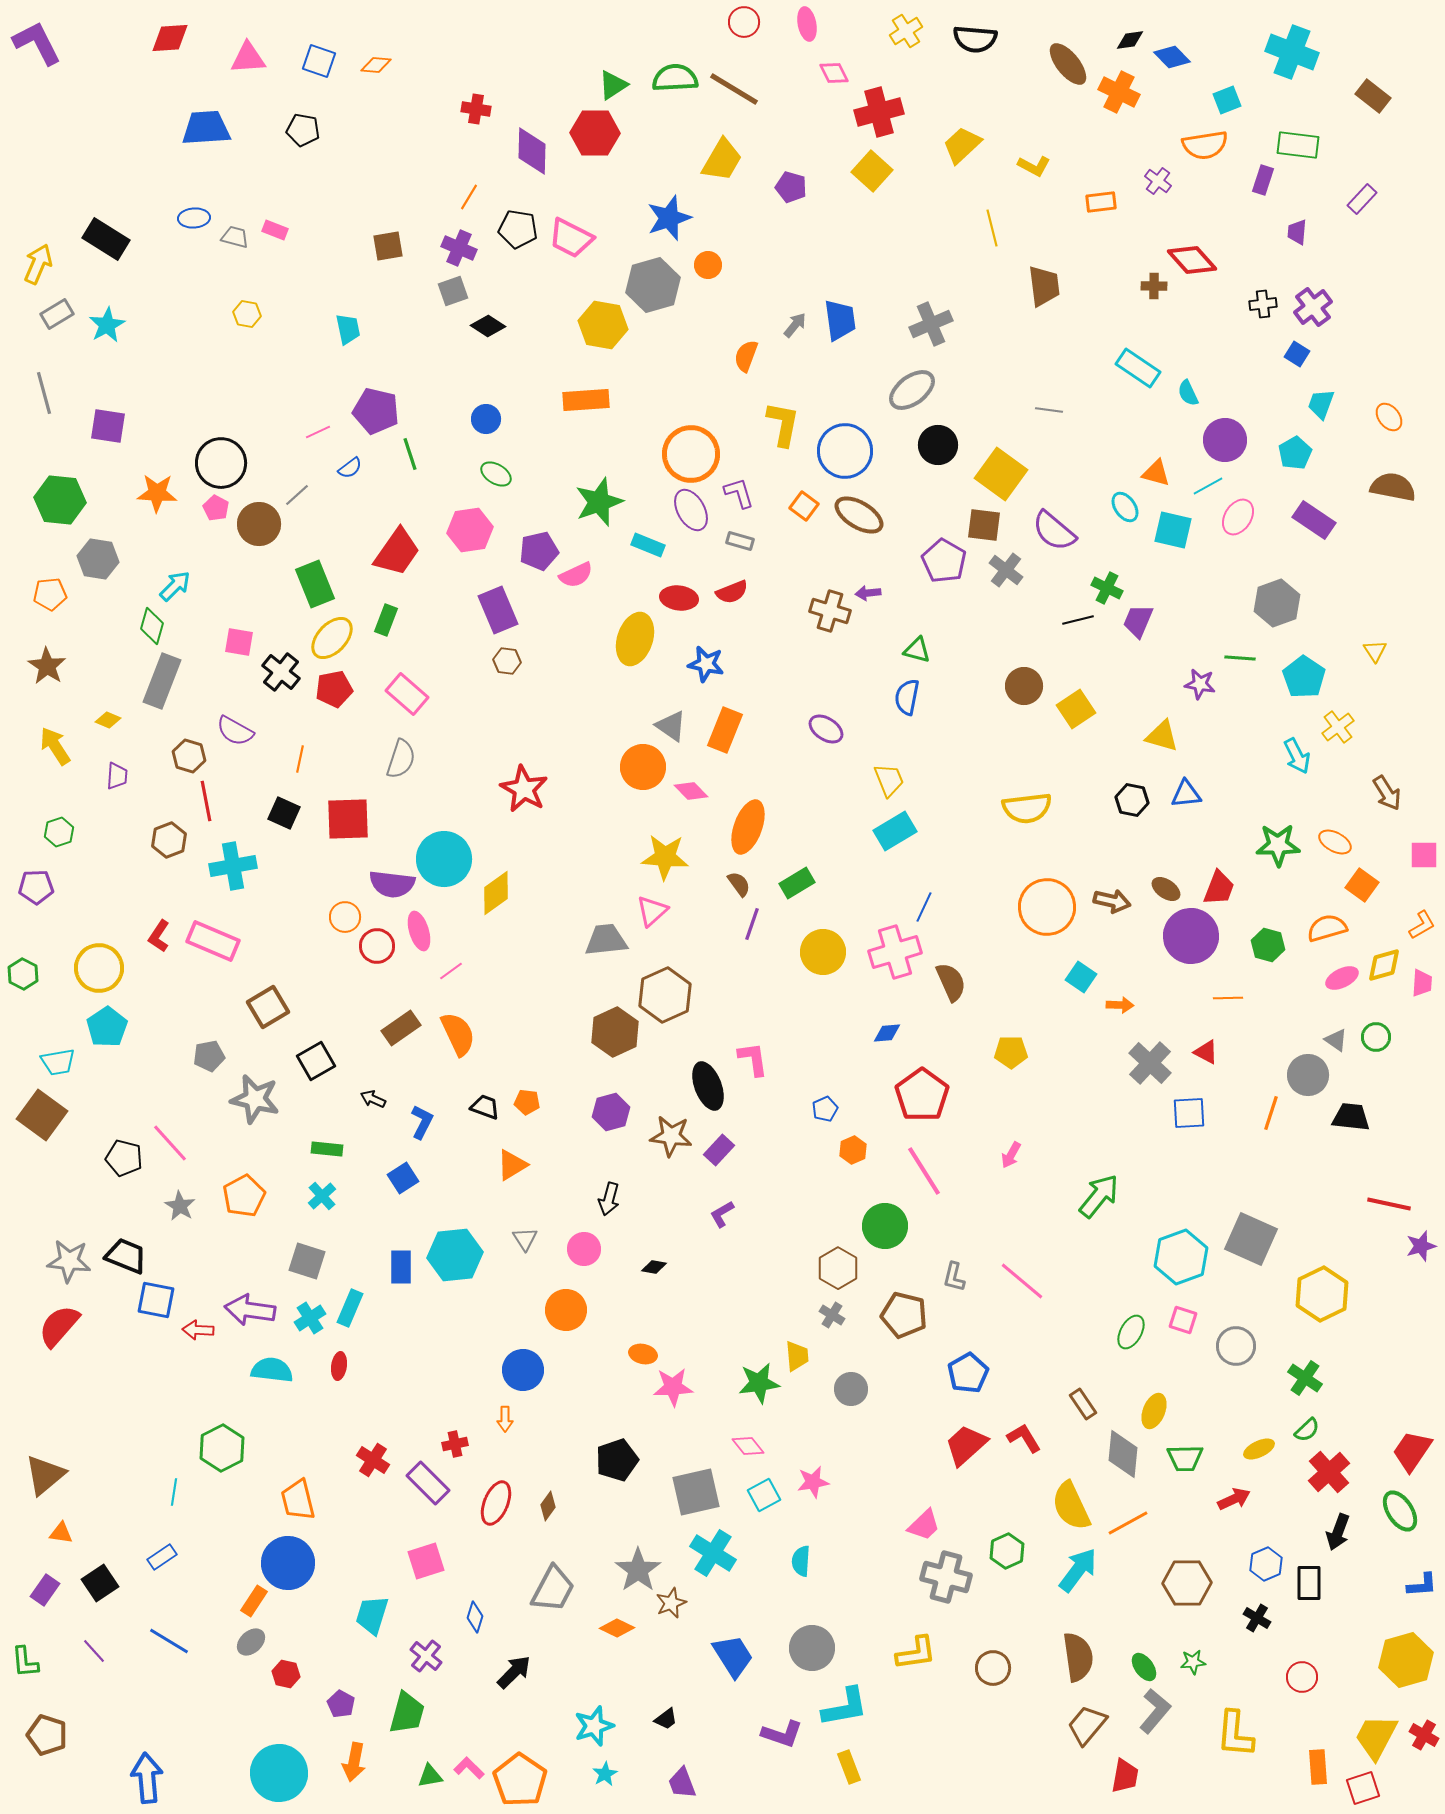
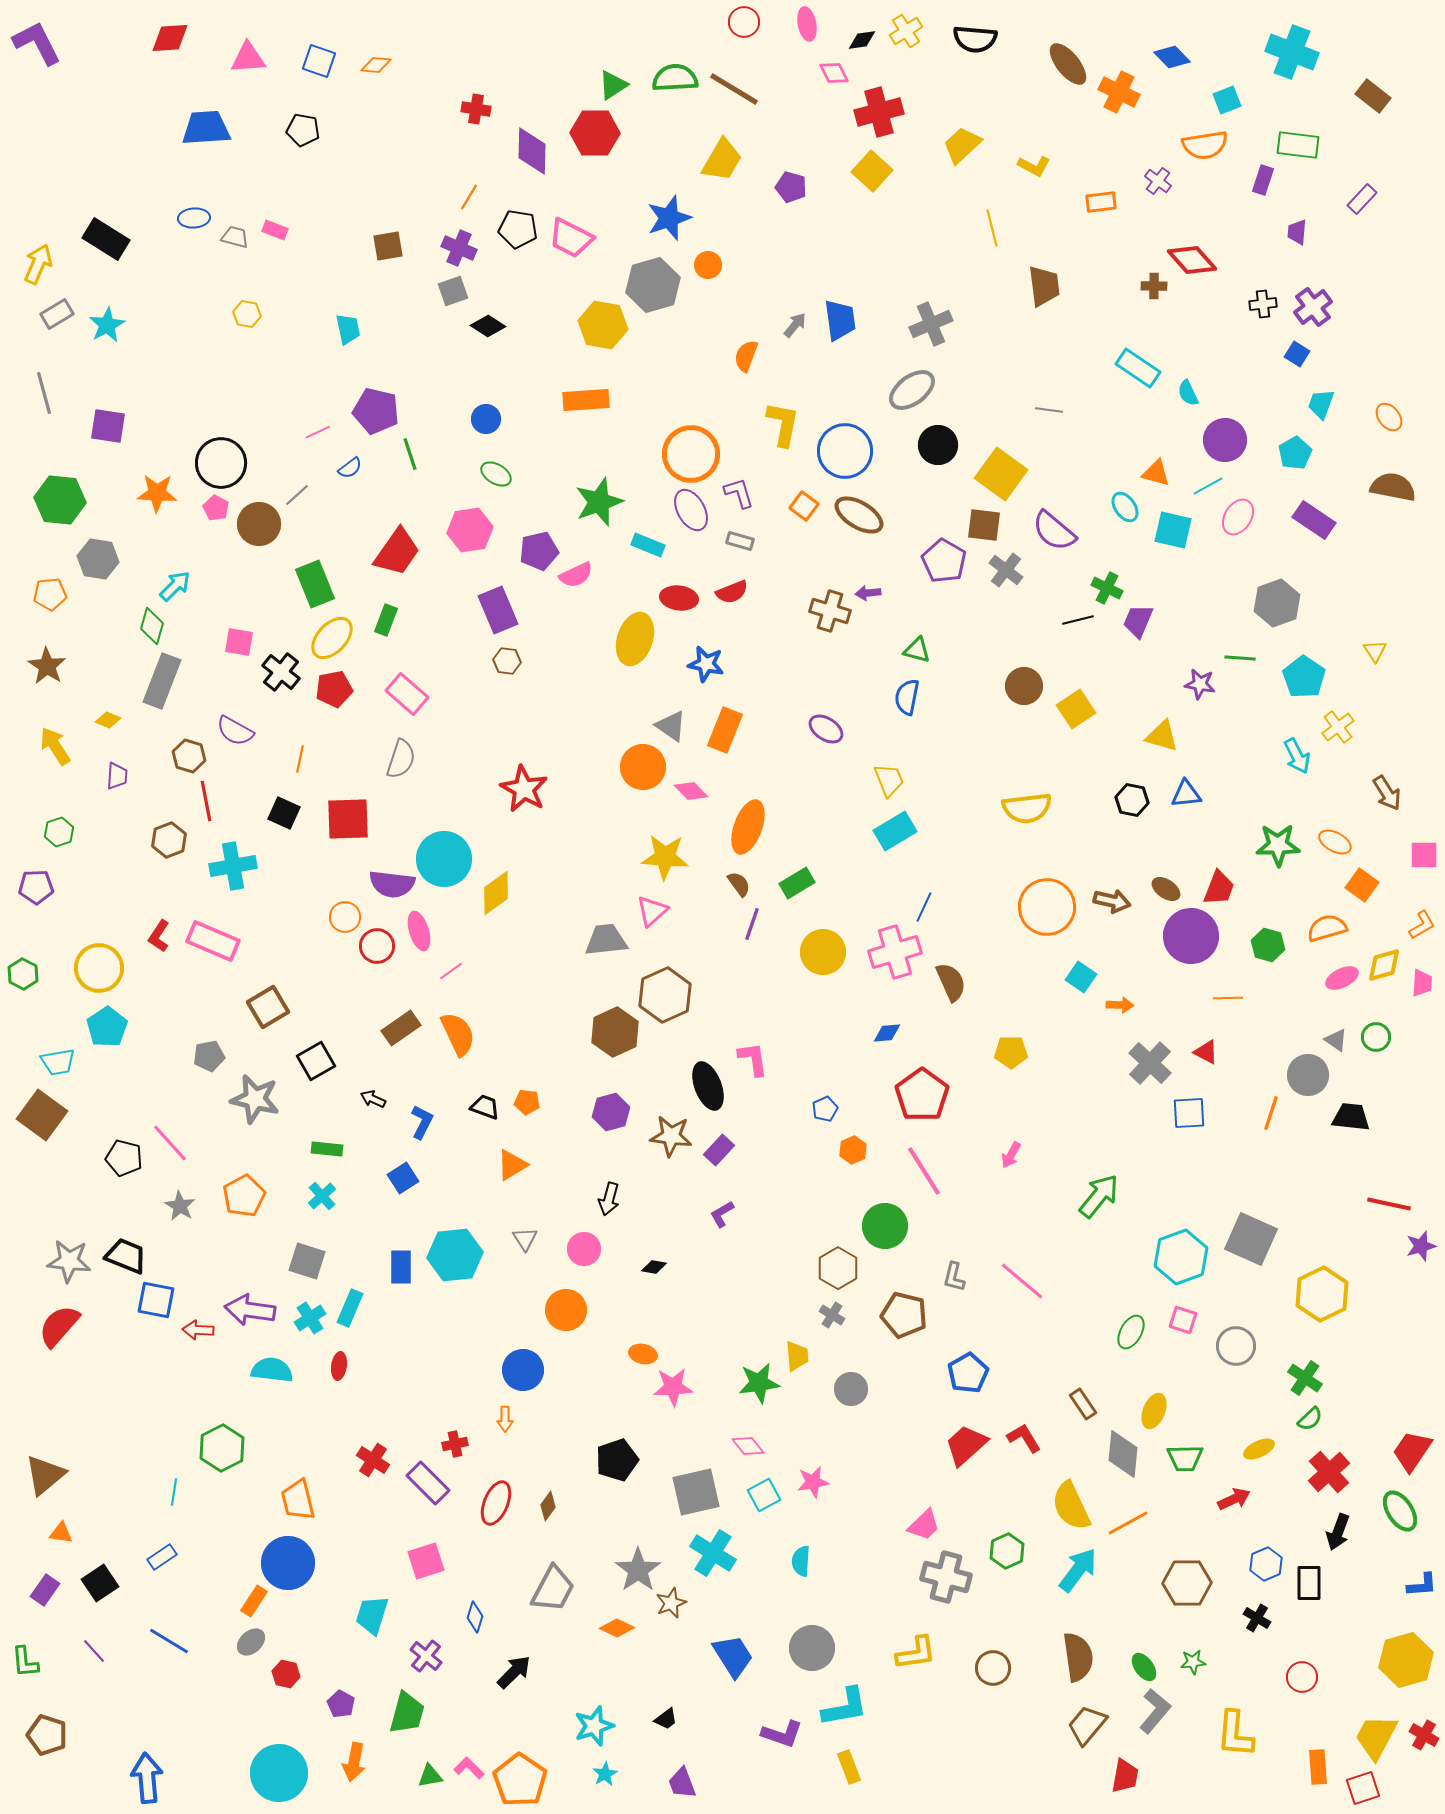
black diamond at (1130, 40): moved 268 px left
green semicircle at (1307, 1430): moved 3 px right, 11 px up
